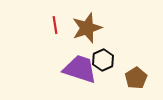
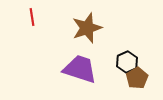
red line: moved 23 px left, 8 px up
black hexagon: moved 24 px right, 2 px down
brown pentagon: moved 1 px right
